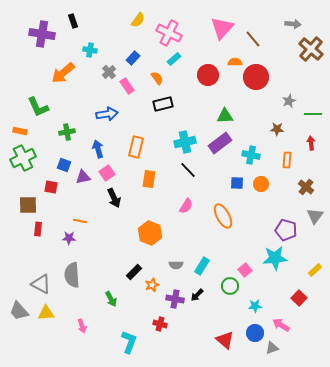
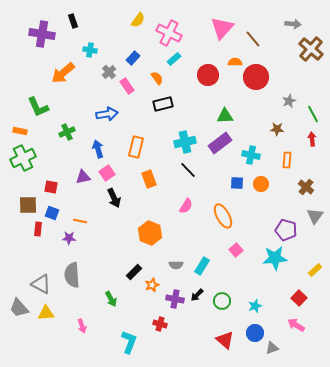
green line at (313, 114): rotated 60 degrees clockwise
green cross at (67, 132): rotated 14 degrees counterclockwise
red arrow at (311, 143): moved 1 px right, 4 px up
blue square at (64, 165): moved 12 px left, 48 px down
orange rectangle at (149, 179): rotated 30 degrees counterclockwise
pink square at (245, 270): moved 9 px left, 20 px up
green circle at (230, 286): moved 8 px left, 15 px down
cyan star at (255, 306): rotated 16 degrees counterclockwise
gray trapezoid at (19, 311): moved 3 px up
pink arrow at (281, 325): moved 15 px right
